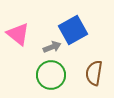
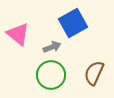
blue square: moved 7 px up
brown semicircle: rotated 15 degrees clockwise
